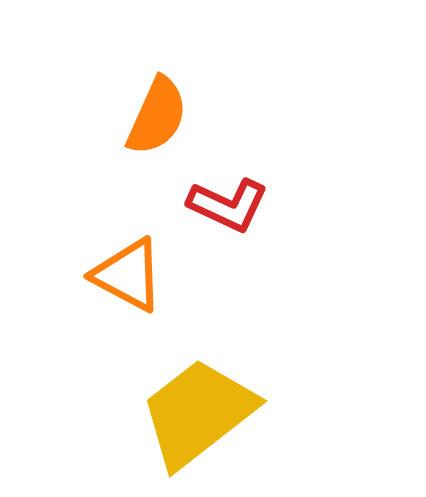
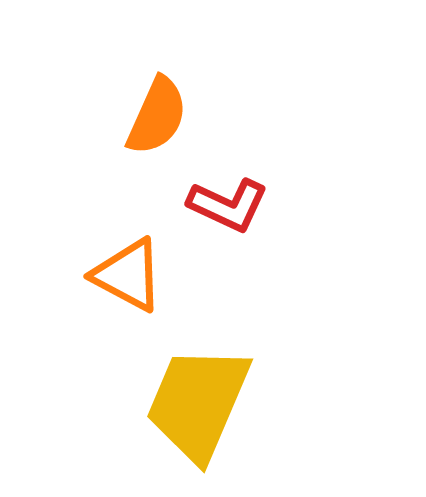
yellow trapezoid: moved 10 px up; rotated 29 degrees counterclockwise
